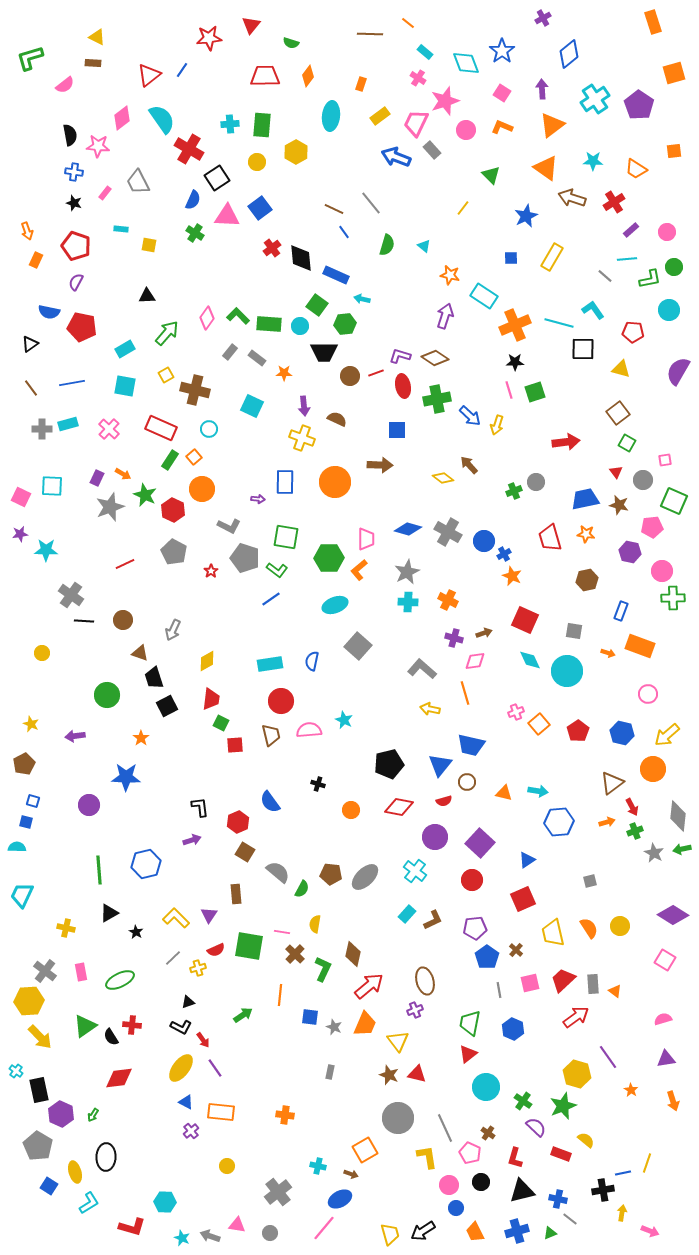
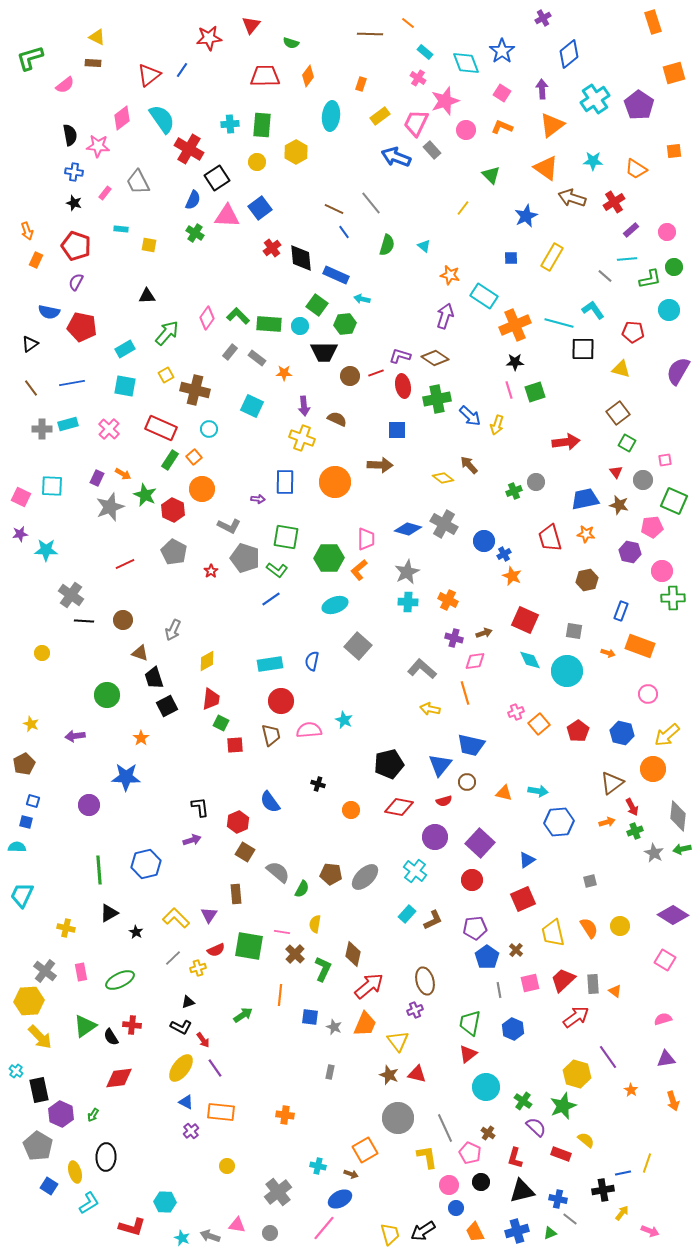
gray cross at (448, 532): moved 4 px left, 8 px up
yellow arrow at (622, 1213): rotated 28 degrees clockwise
